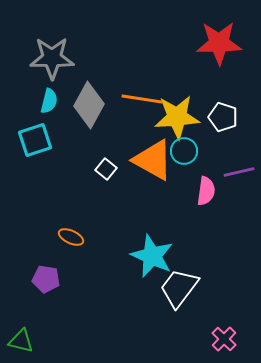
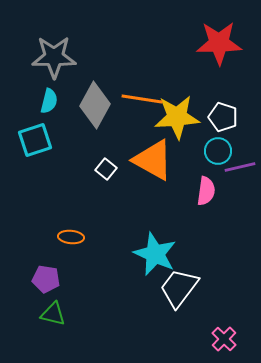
gray star: moved 2 px right, 1 px up
gray diamond: moved 6 px right
cyan circle: moved 34 px right
purple line: moved 1 px right, 5 px up
orange ellipse: rotated 20 degrees counterclockwise
cyan star: moved 3 px right, 2 px up
green triangle: moved 32 px right, 27 px up
